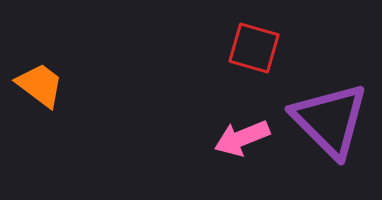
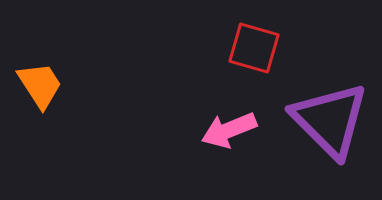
orange trapezoid: rotated 20 degrees clockwise
pink arrow: moved 13 px left, 8 px up
